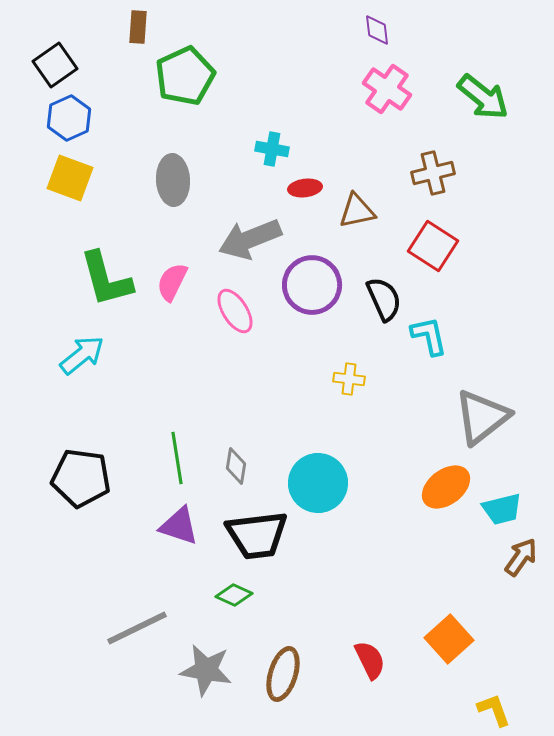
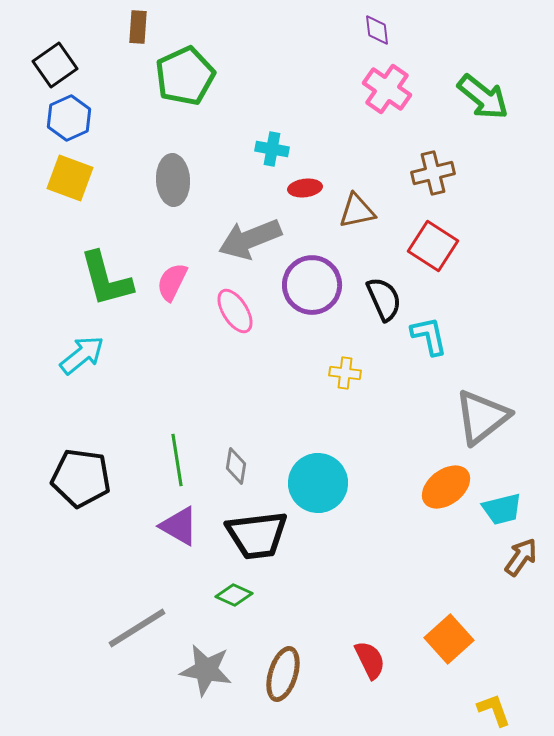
yellow cross: moved 4 px left, 6 px up
green line: moved 2 px down
purple triangle: rotated 12 degrees clockwise
gray line: rotated 6 degrees counterclockwise
